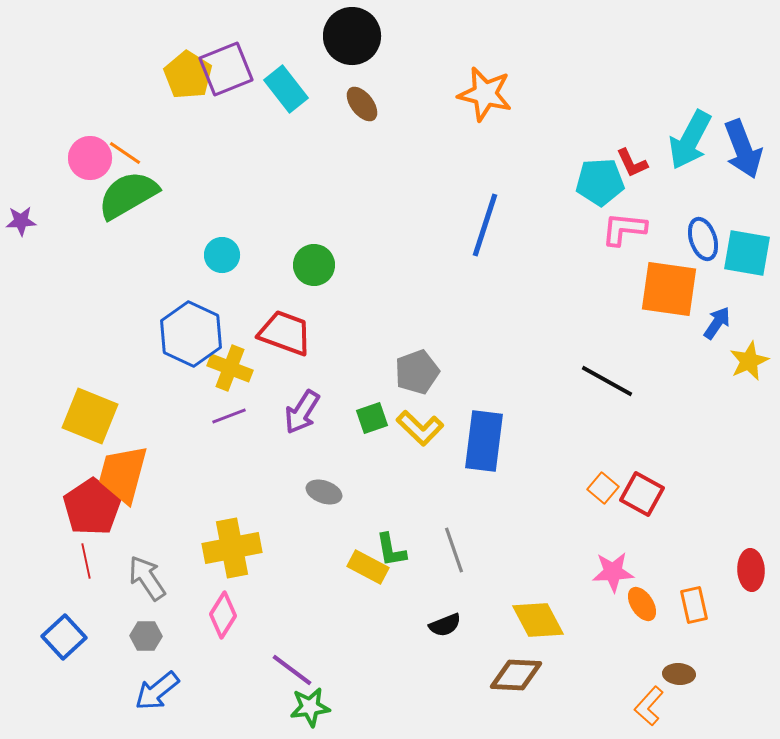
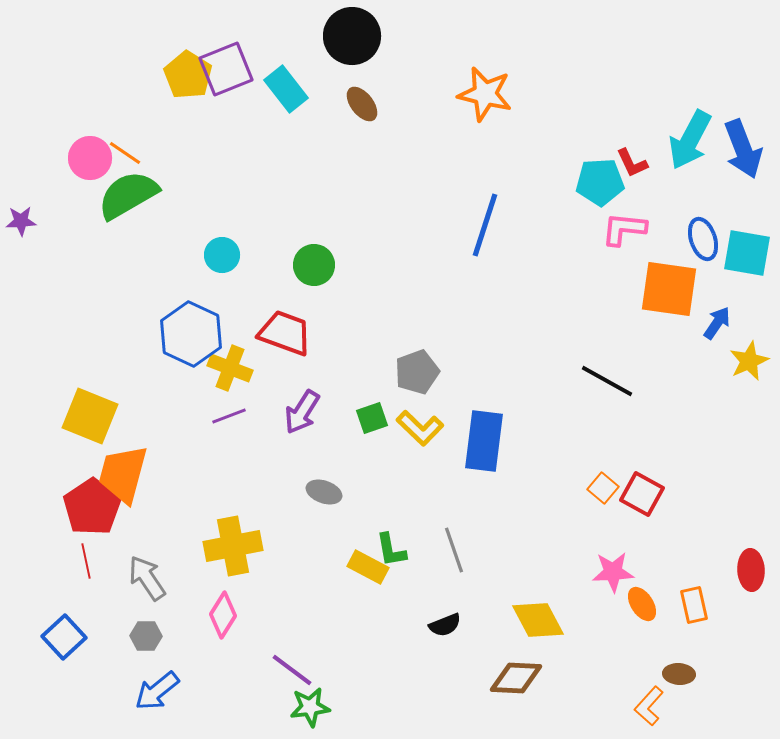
yellow cross at (232, 548): moved 1 px right, 2 px up
brown diamond at (516, 675): moved 3 px down
